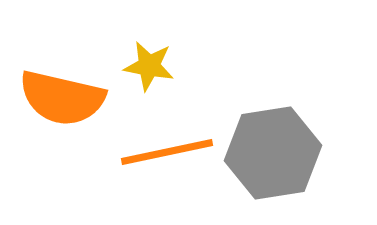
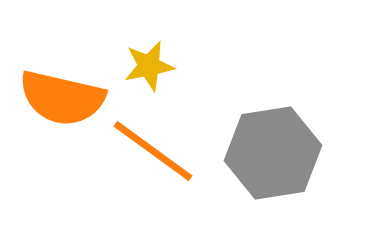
yellow star: rotated 21 degrees counterclockwise
orange line: moved 14 px left, 1 px up; rotated 48 degrees clockwise
